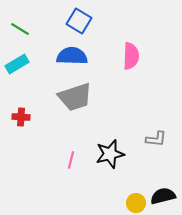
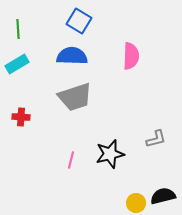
green line: moved 2 px left; rotated 54 degrees clockwise
gray L-shape: rotated 20 degrees counterclockwise
